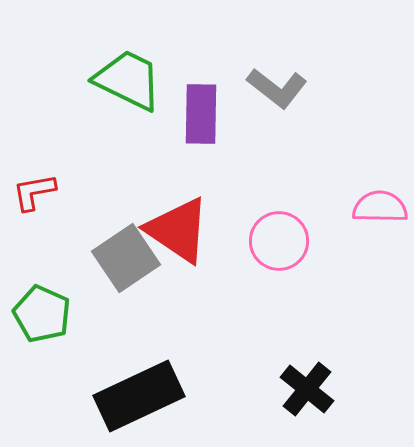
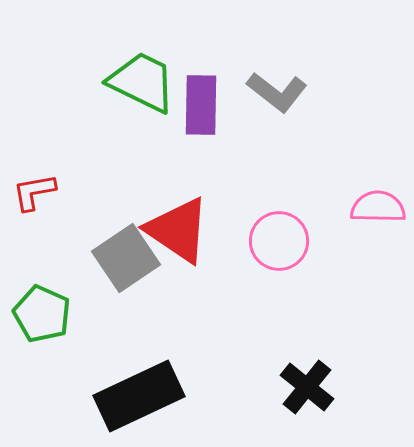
green trapezoid: moved 14 px right, 2 px down
gray L-shape: moved 4 px down
purple rectangle: moved 9 px up
pink semicircle: moved 2 px left
black cross: moved 2 px up
